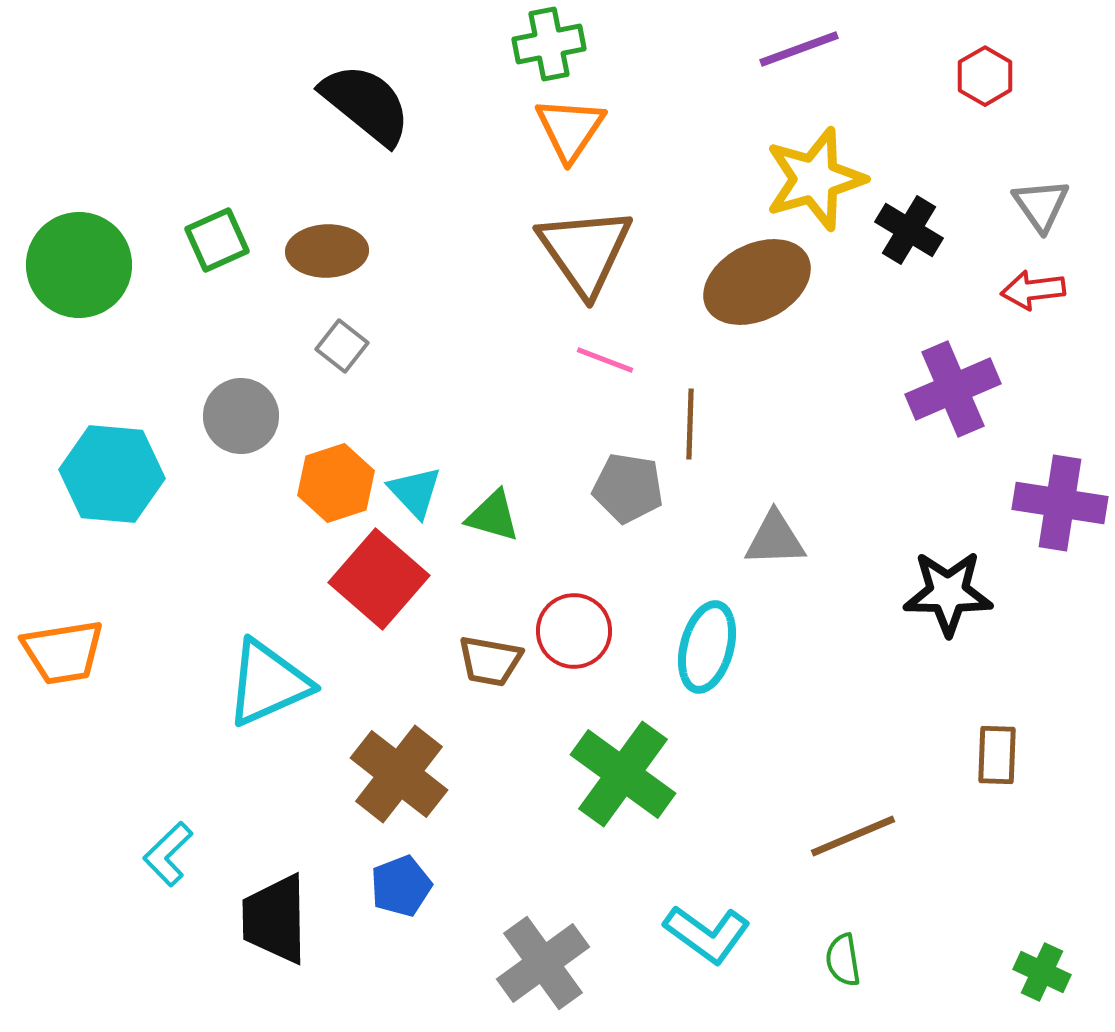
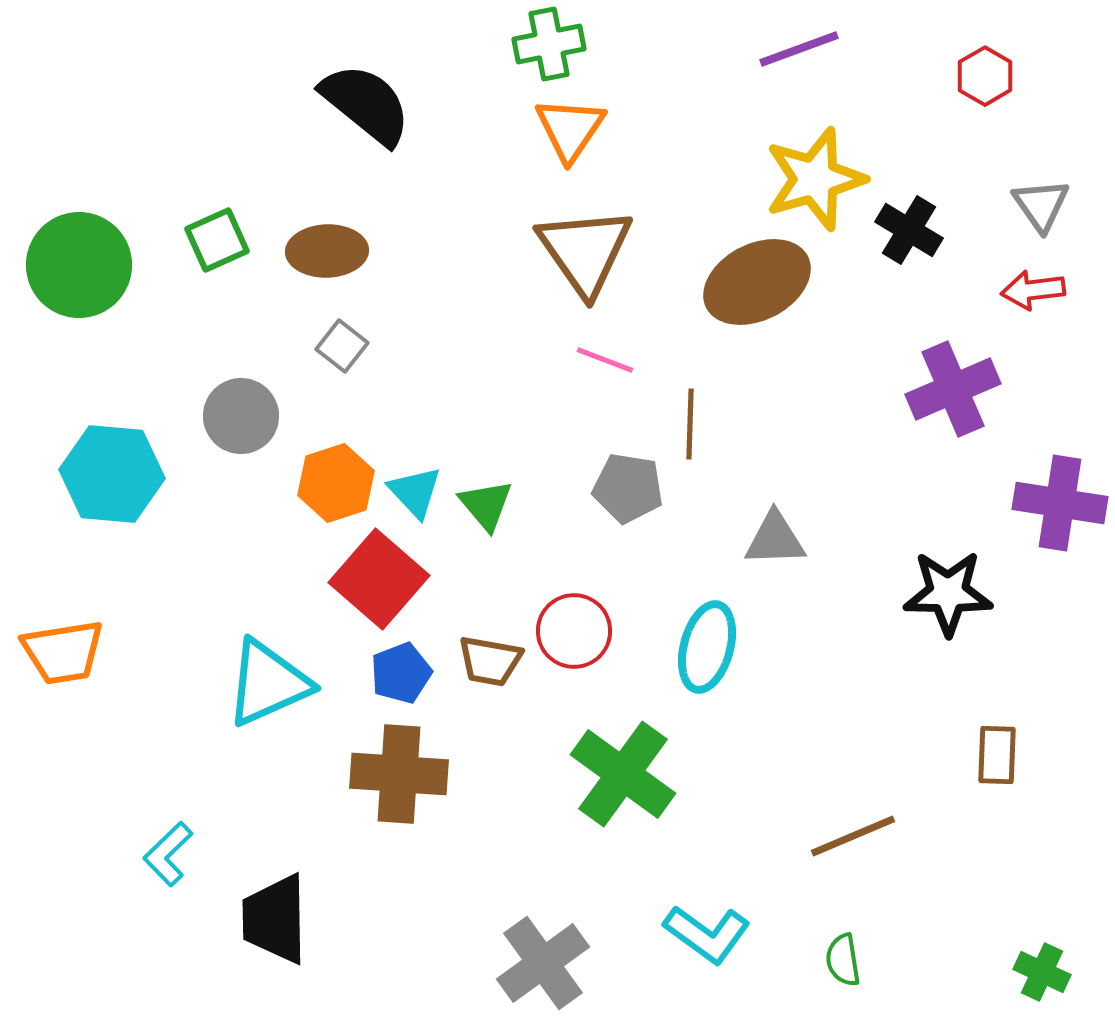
green triangle at (493, 516): moved 7 px left, 11 px up; rotated 34 degrees clockwise
brown cross at (399, 774): rotated 34 degrees counterclockwise
blue pentagon at (401, 886): moved 213 px up
